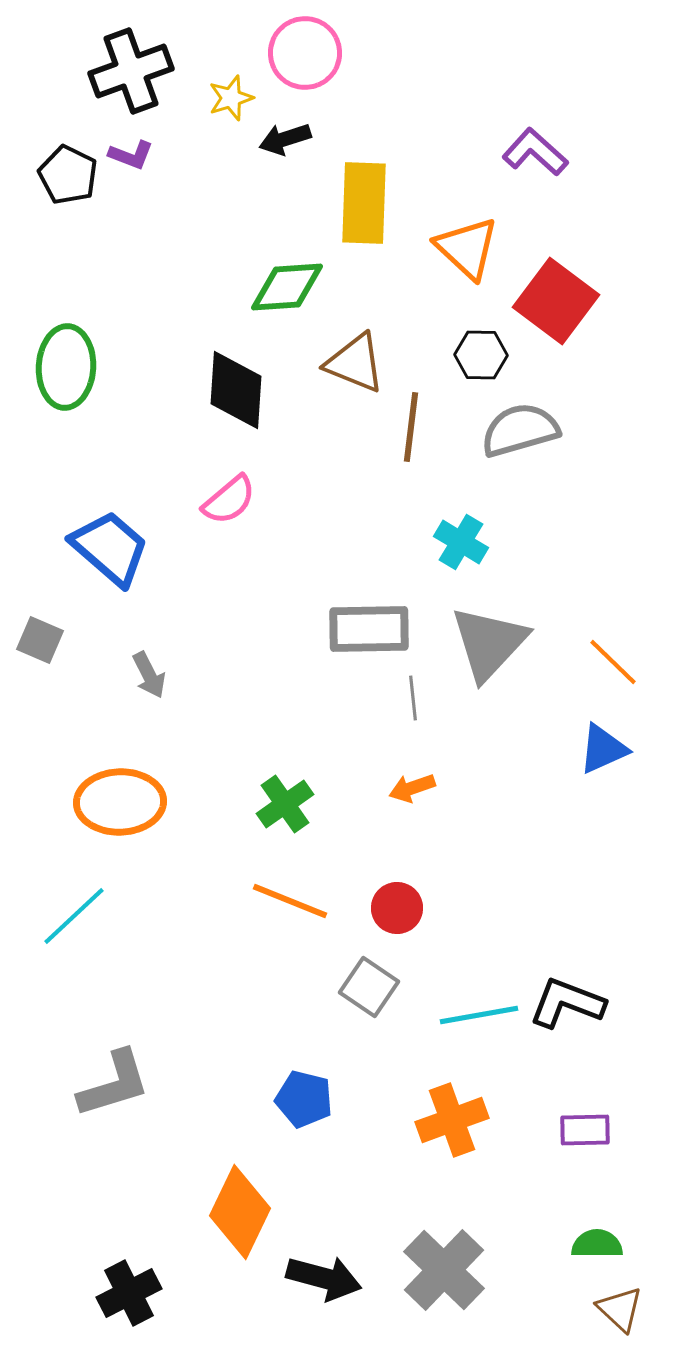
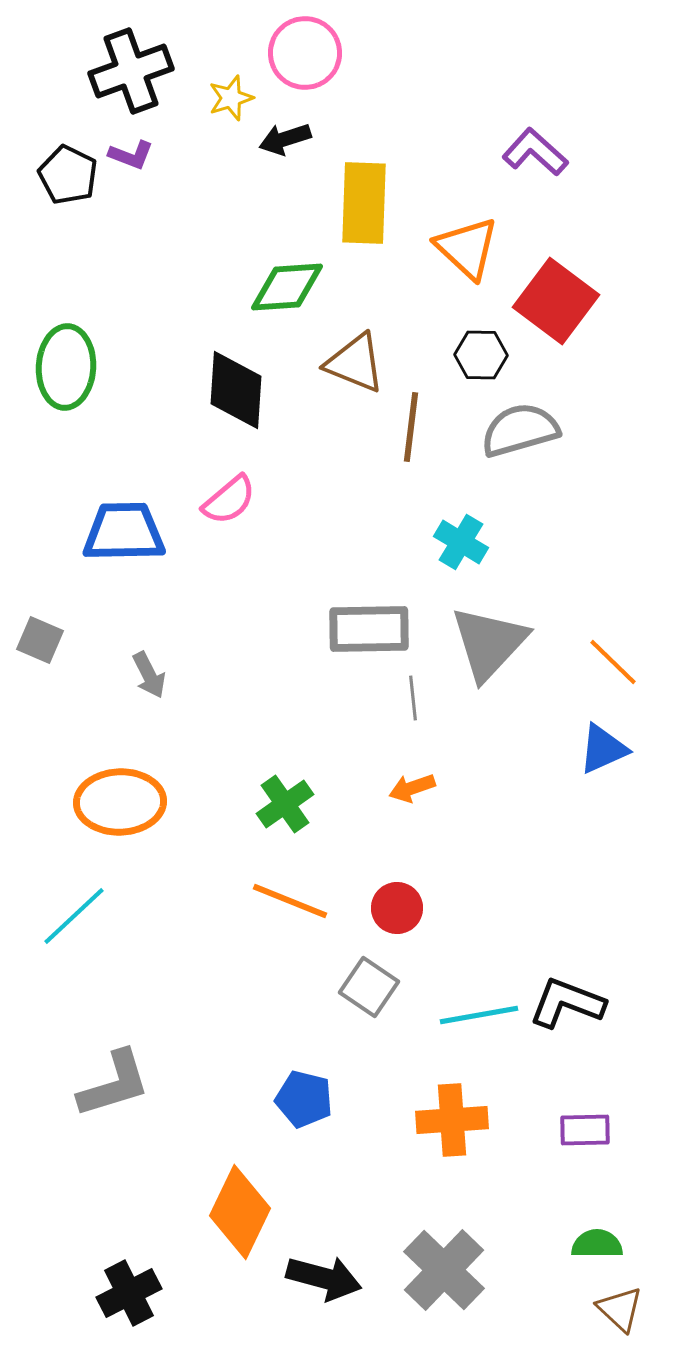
blue trapezoid at (110, 548): moved 14 px right, 16 px up; rotated 42 degrees counterclockwise
orange cross at (452, 1120): rotated 16 degrees clockwise
